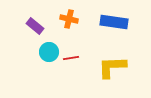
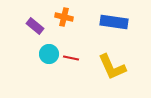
orange cross: moved 5 px left, 2 px up
cyan circle: moved 2 px down
red line: rotated 21 degrees clockwise
yellow L-shape: rotated 112 degrees counterclockwise
